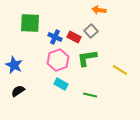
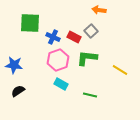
blue cross: moved 2 px left
green L-shape: rotated 15 degrees clockwise
blue star: rotated 18 degrees counterclockwise
